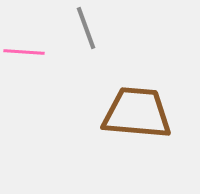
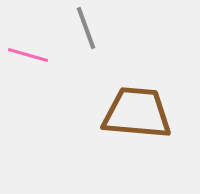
pink line: moved 4 px right, 3 px down; rotated 12 degrees clockwise
